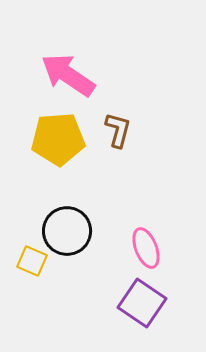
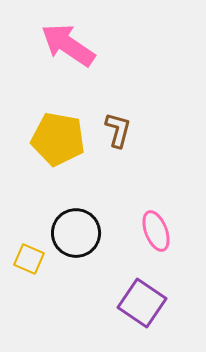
pink arrow: moved 30 px up
yellow pentagon: rotated 14 degrees clockwise
black circle: moved 9 px right, 2 px down
pink ellipse: moved 10 px right, 17 px up
yellow square: moved 3 px left, 2 px up
